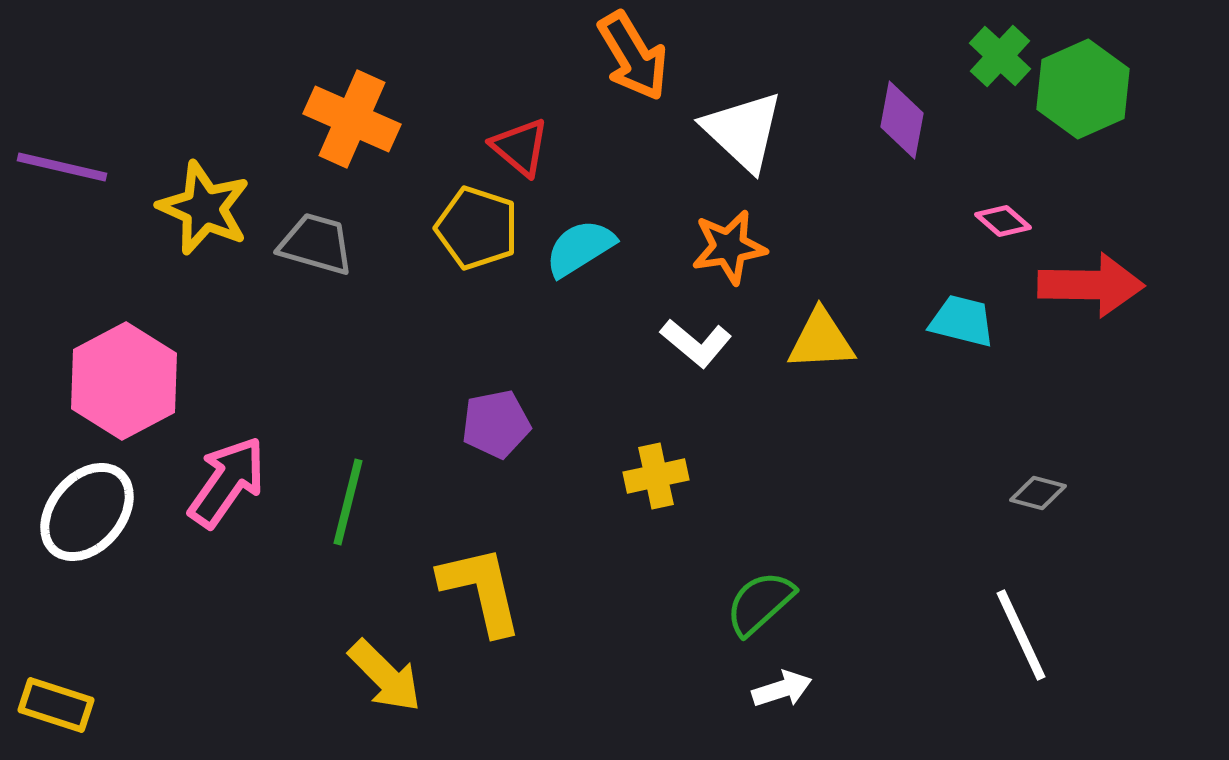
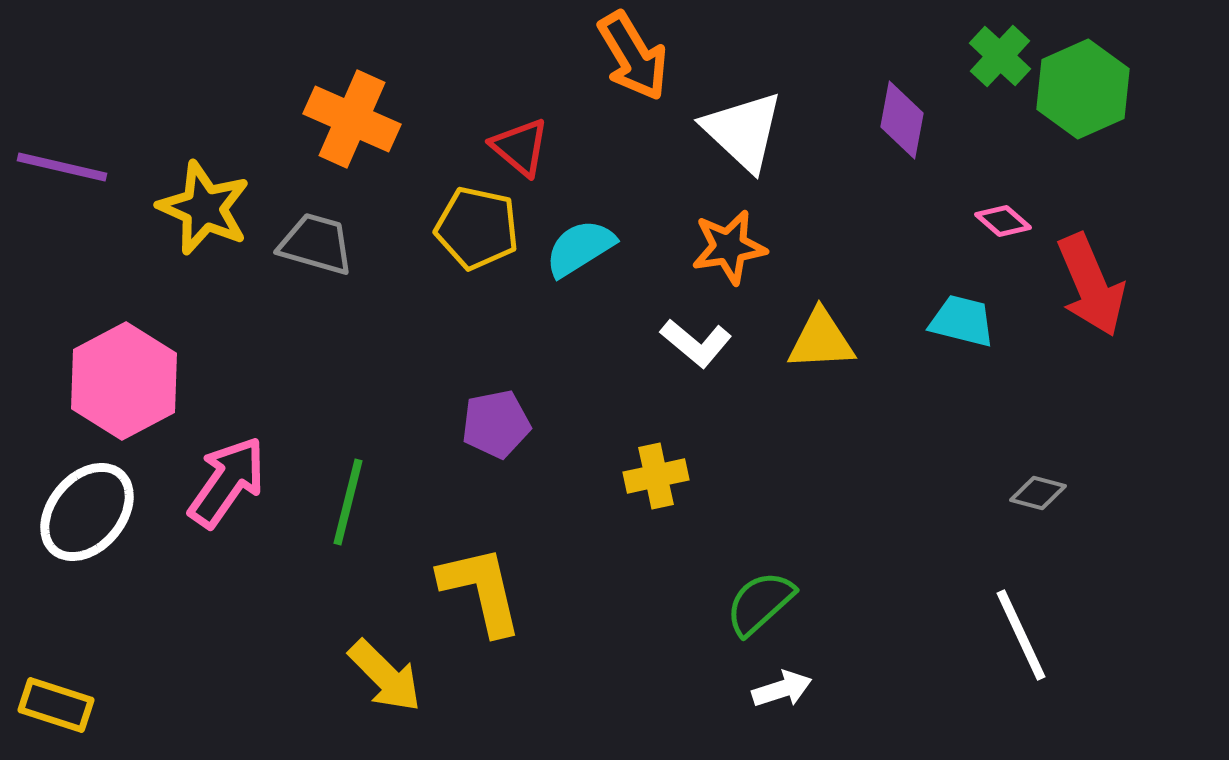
yellow pentagon: rotated 6 degrees counterclockwise
red arrow: rotated 66 degrees clockwise
